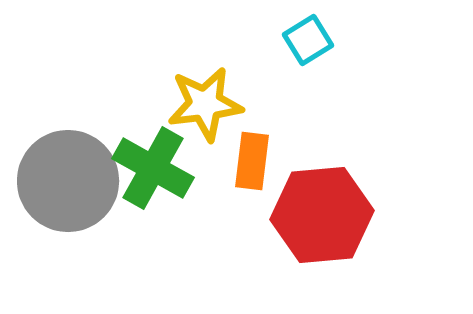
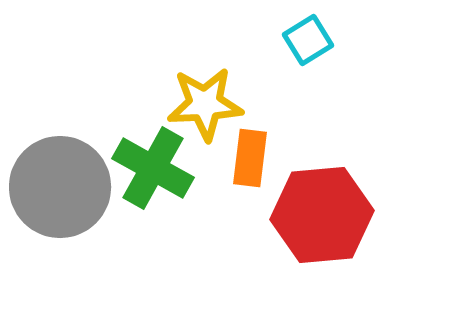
yellow star: rotated 4 degrees clockwise
orange rectangle: moved 2 px left, 3 px up
gray circle: moved 8 px left, 6 px down
